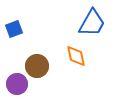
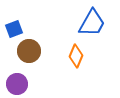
orange diamond: rotated 35 degrees clockwise
brown circle: moved 8 px left, 15 px up
